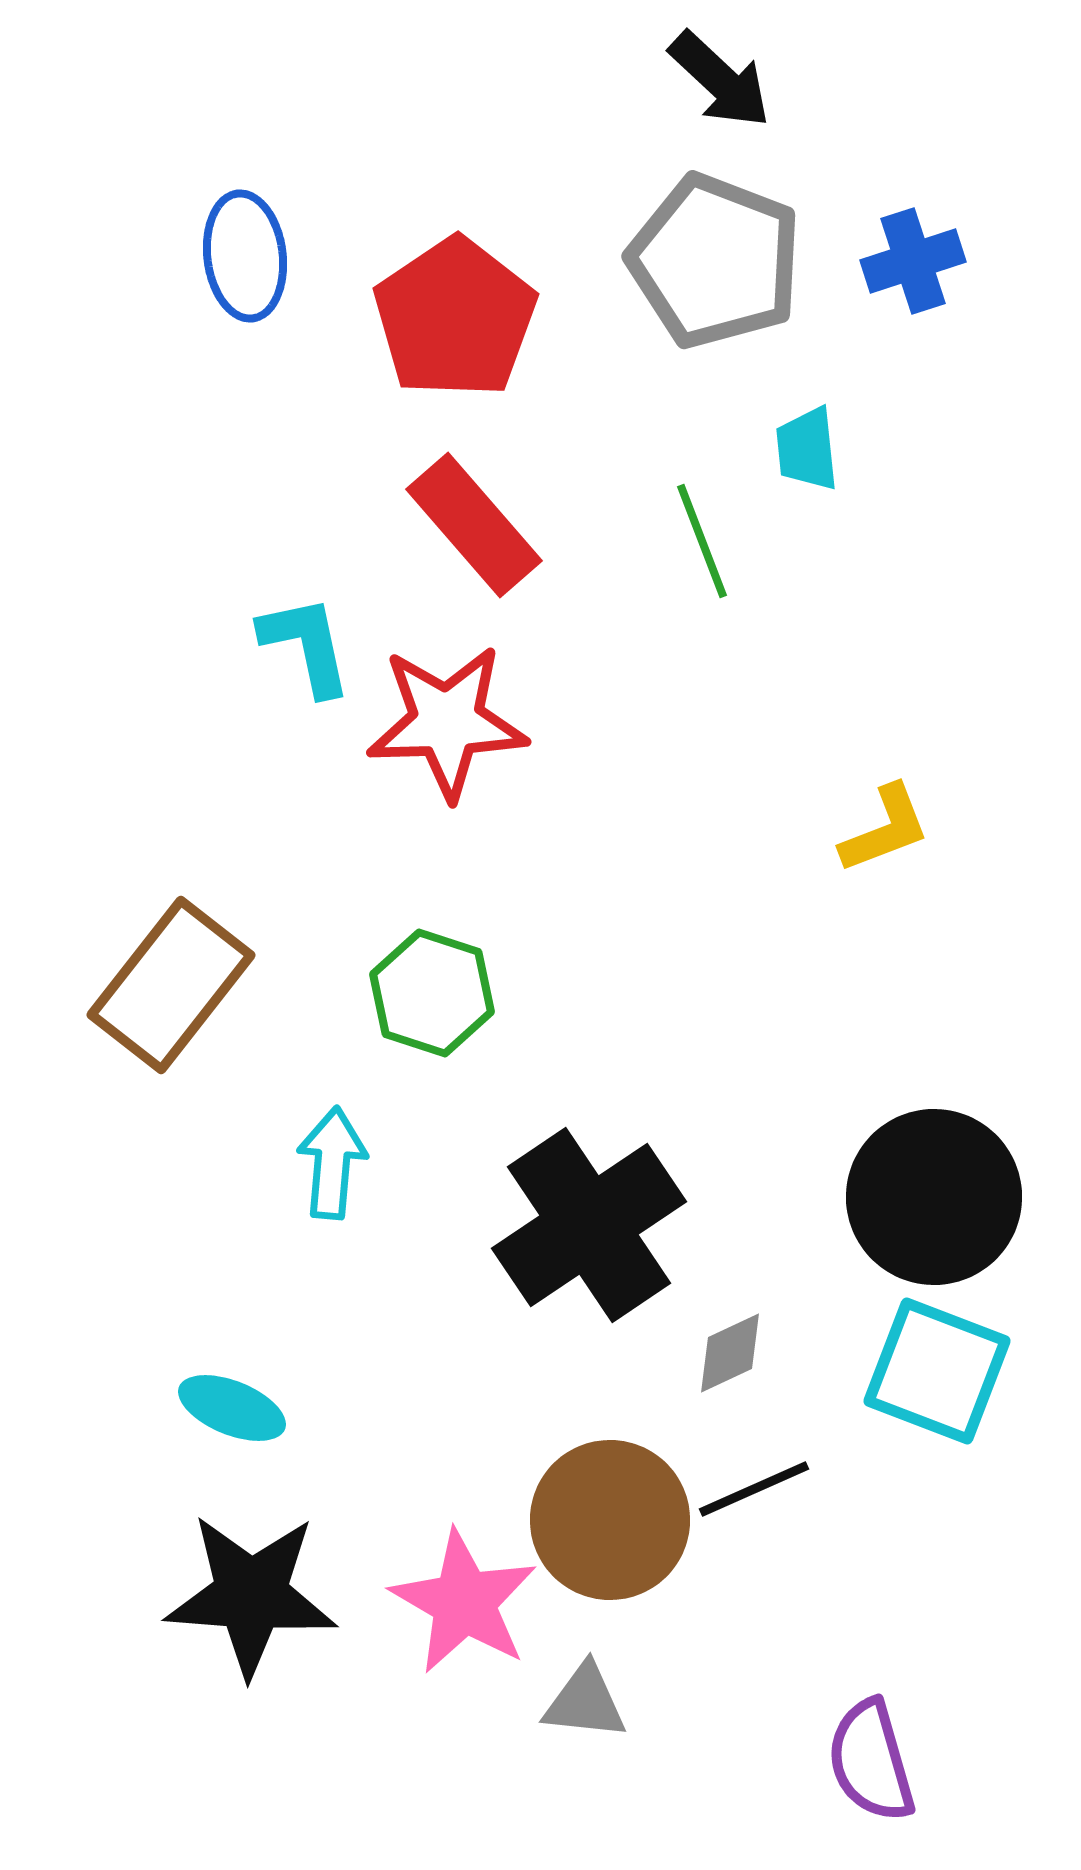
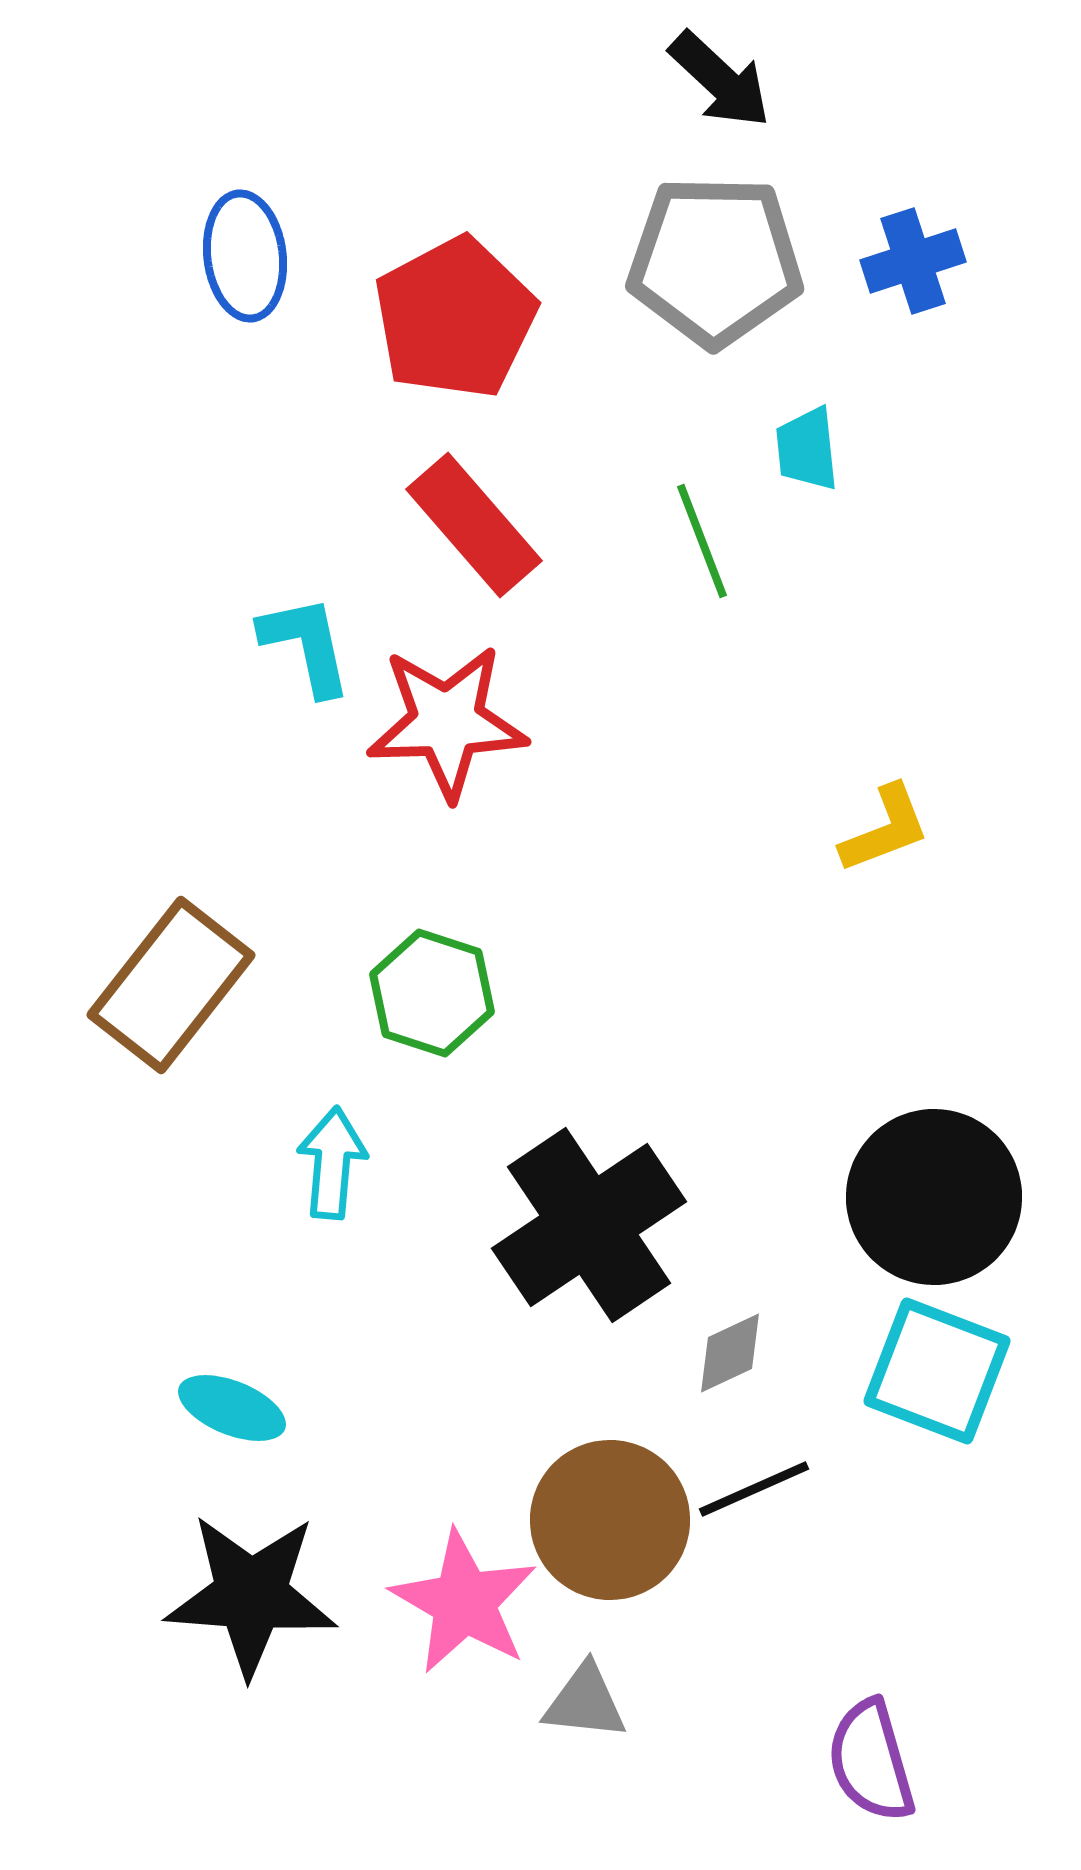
gray pentagon: rotated 20 degrees counterclockwise
red pentagon: rotated 6 degrees clockwise
